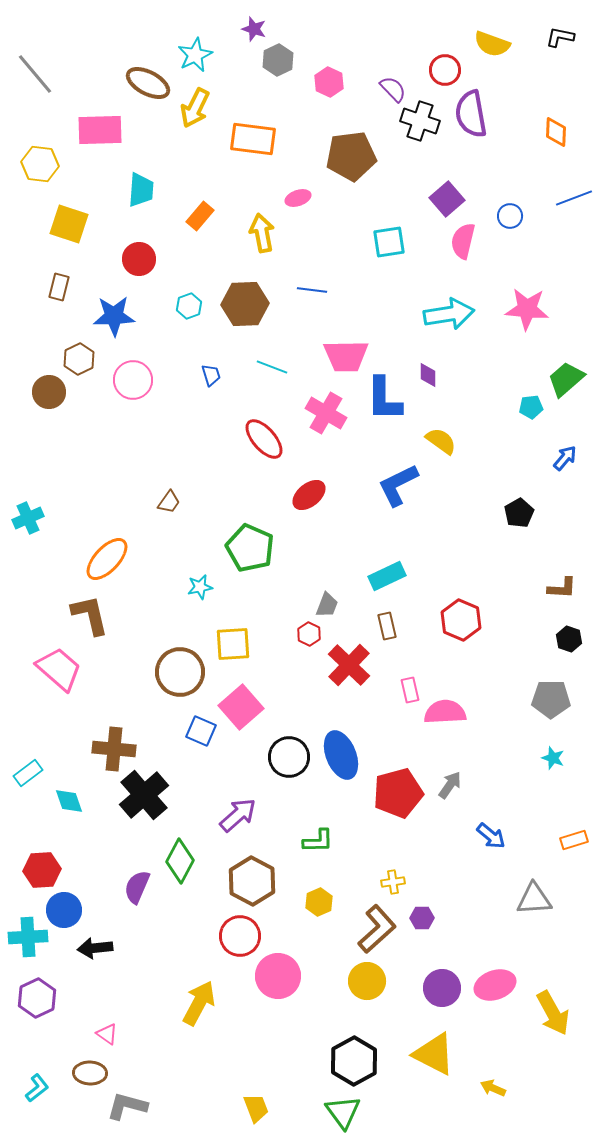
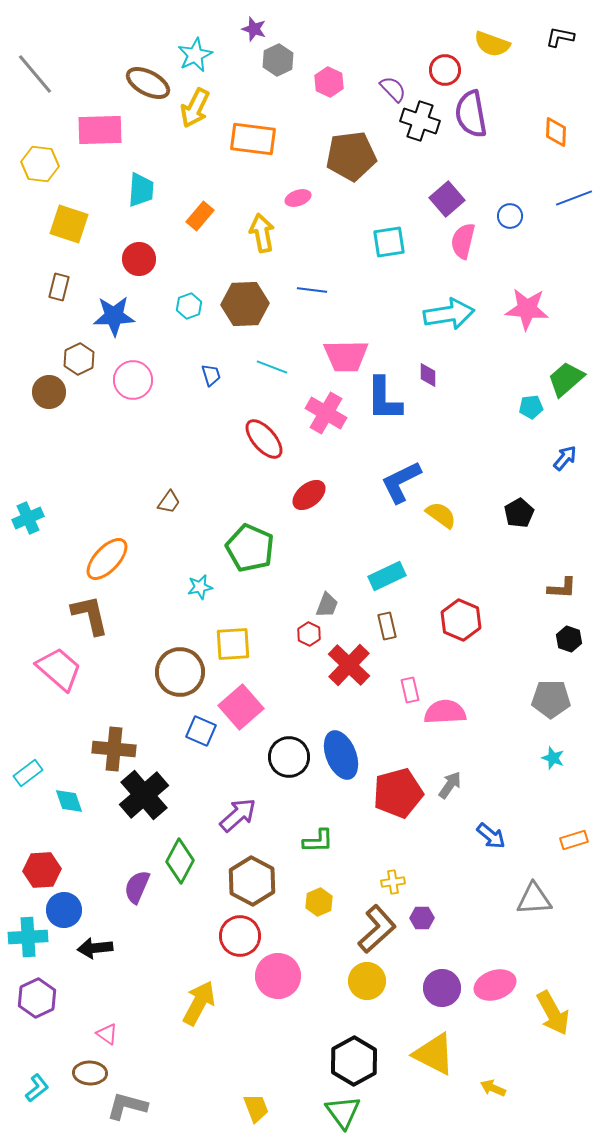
yellow semicircle at (441, 441): moved 74 px down
blue L-shape at (398, 485): moved 3 px right, 3 px up
